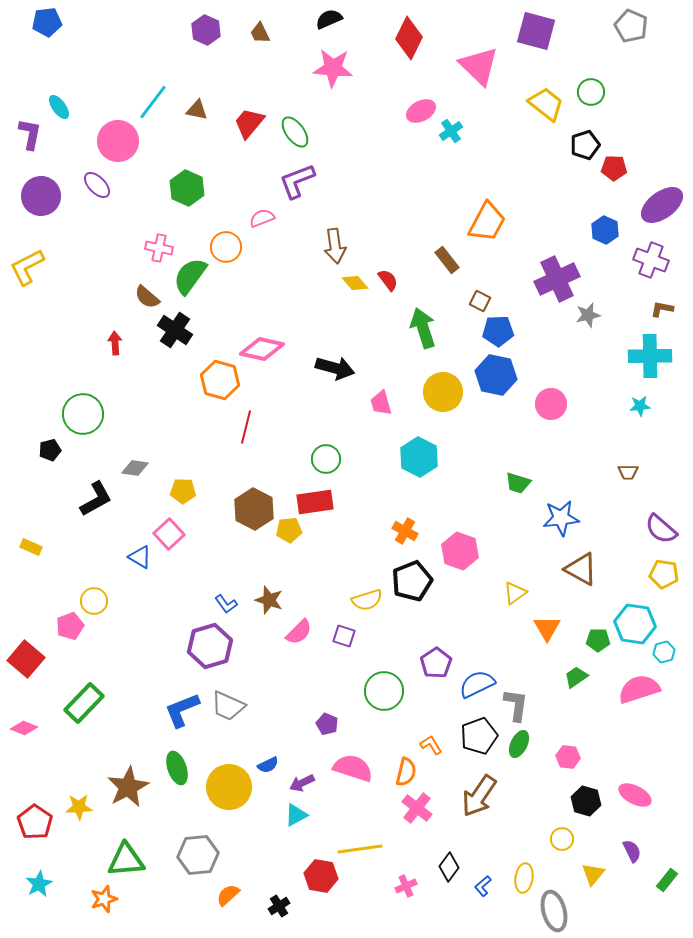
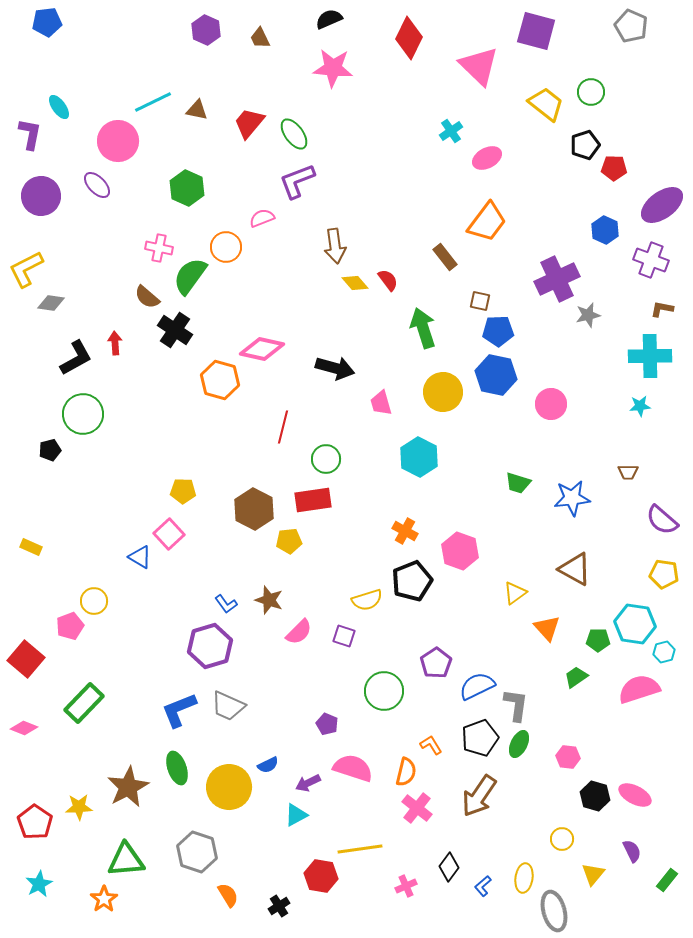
brown trapezoid at (260, 33): moved 5 px down
cyan line at (153, 102): rotated 27 degrees clockwise
pink ellipse at (421, 111): moved 66 px right, 47 px down
green ellipse at (295, 132): moved 1 px left, 2 px down
orange trapezoid at (487, 222): rotated 9 degrees clockwise
brown rectangle at (447, 260): moved 2 px left, 3 px up
yellow L-shape at (27, 267): moved 1 px left, 2 px down
brown square at (480, 301): rotated 15 degrees counterclockwise
red line at (246, 427): moved 37 px right
gray diamond at (135, 468): moved 84 px left, 165 px up
black L-shape at (96, 499): moved 20 px left, 141 px up
red rectangle at (315, 502): moved 2 px left, 2 px up
blue star at (561, 518): moved 11 px right, 20 px up
purple semicircle at (661, 529): moved 1 px right, 9 px up
yellow pentagon at (289, 530): moved 11 px down
brown triangle at (581, 569): moved 6 px left
orange triangle at (547, 628): rotated 12 degrees counterclockwise
blue semicircle at (477, 684): moved 2 px down
blue L-shape at (182, 710): moved 3 px left
black pentagon at (479, 736): moved 1 px right, 2 px down
purple arrow at (302, 783): moved 6 px right
black hexagon at (586, 801): moved 9 px right, 5 px up
gray hexagon at (198, 855): moved 1 px left, 3 px up; rotated 24 degrees clockwise
orange semicircle at (228, 895): rotated 100 degrees clockwise
orange star at (104, 899): rotated 16 degrees counterclockwise
